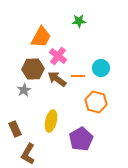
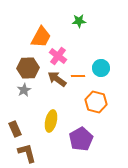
brown hexagon: moved 5 px left, 1 px up
brown L-shape: moved 1 px left, 1 px up; rotated 135 degrees clockwise
